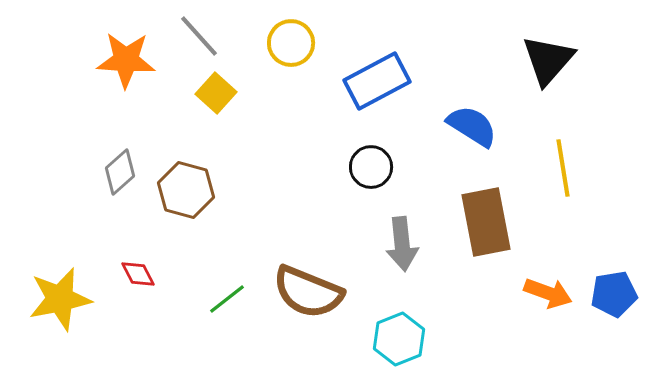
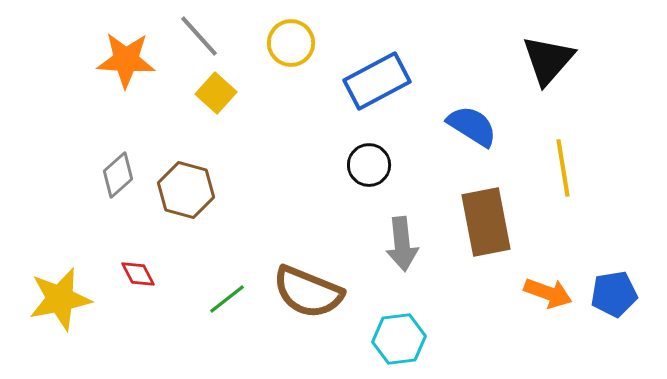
black circle: moved 2 px left, 2 px up
gray diamond: moved 2 px left, 3 px down
cyan hexagon: rotated 15 degrees clockwise
